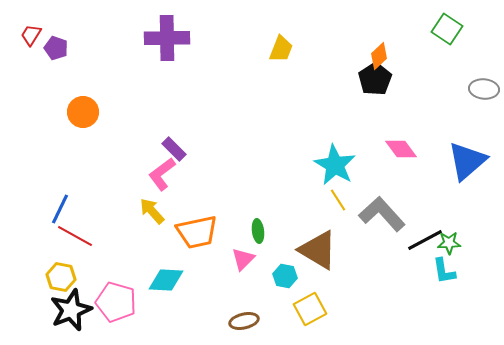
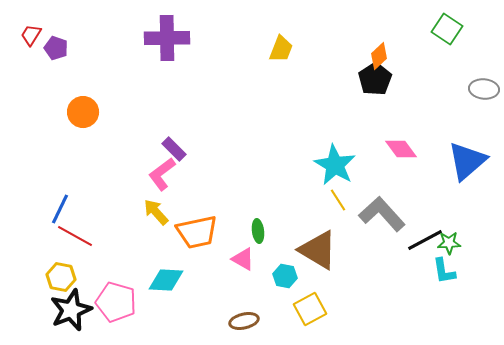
yellow arrow: moved 4 px right, 1 px down
pink triangle: rotated 45 degrees counterclockwise
